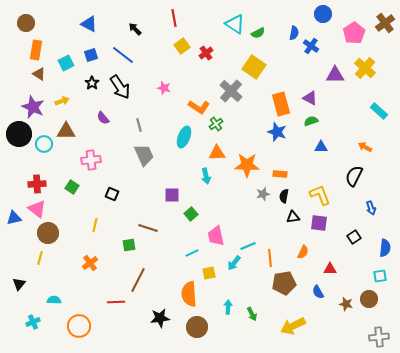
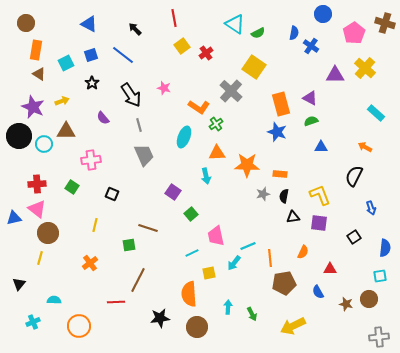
brown cross at (385, 23): rotated 36 degrees counterclockwise
black arrow at (120, 87): moved 11 px right, 8 px down
cyan rectangle at (379, 111): moved 3 px left, 2 px down
black circle at (19, 134): moved 2 px down
purple square at (172, 195): moved 1 px right, 3 px up; rotated 35 degrees clockwise
